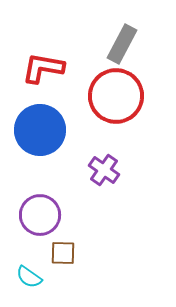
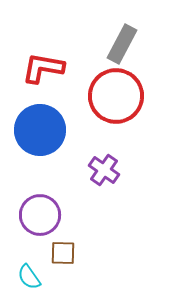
cyan semicircle: rotated 20 degrees clockwise
